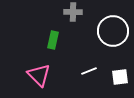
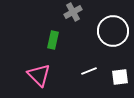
gray cross: rotated 30 degrees counterclockwise
